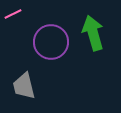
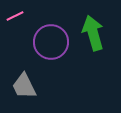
pink line: moved 2 px right, 2 px down
gray trapezoid: rotated 12 degrees counterclockwise
